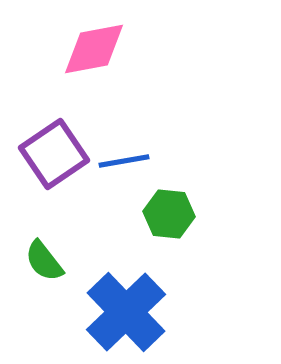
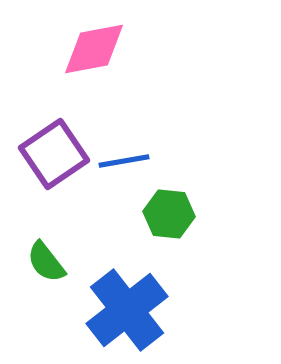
green semicircle: moved 2 px right, 1 px down
blue cross: moved 1 px right, 2 px up; rotated 6 degrees clockwise
